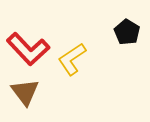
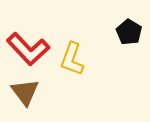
black pentagon: moved 2 px right
yellow L-shape: rotated 36 degrees counterclockwise
